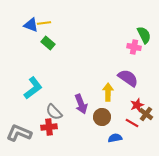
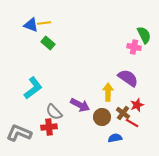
purple arrow: moved 1 px left, 1 px down; rotated 42 degrees counterclockwise
brown cross: moved 23 px left, 1 px up
